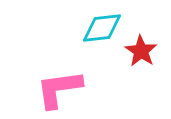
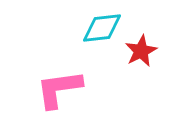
red star: rotated 12 degrees clockwise
